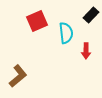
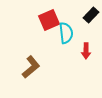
red square: moved 12 px right, 1 px up
brown L-shape: moved 13 px right, 9 px up
